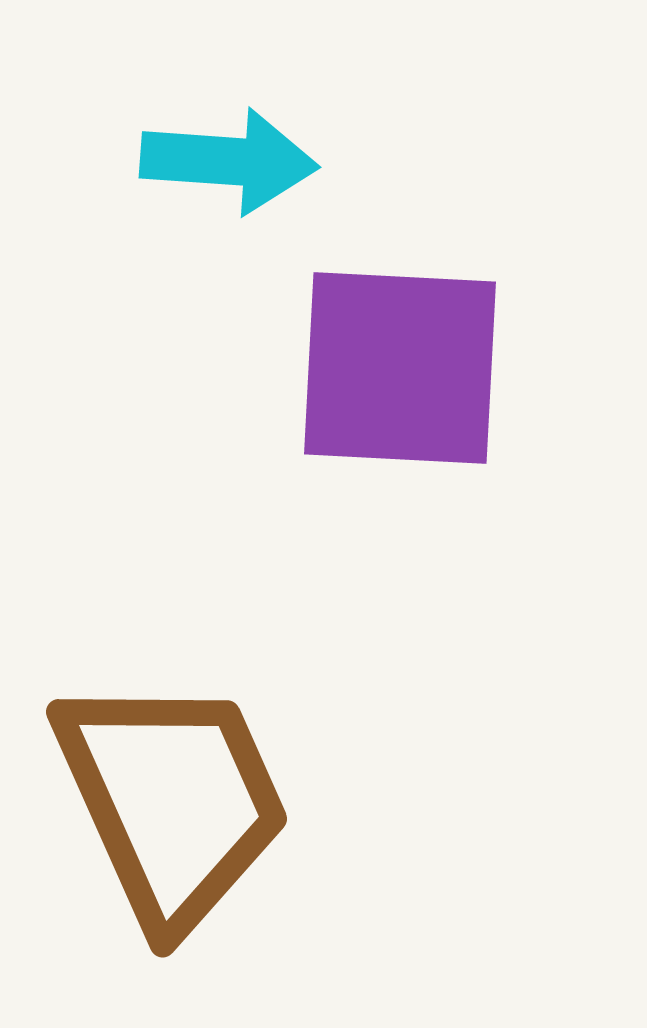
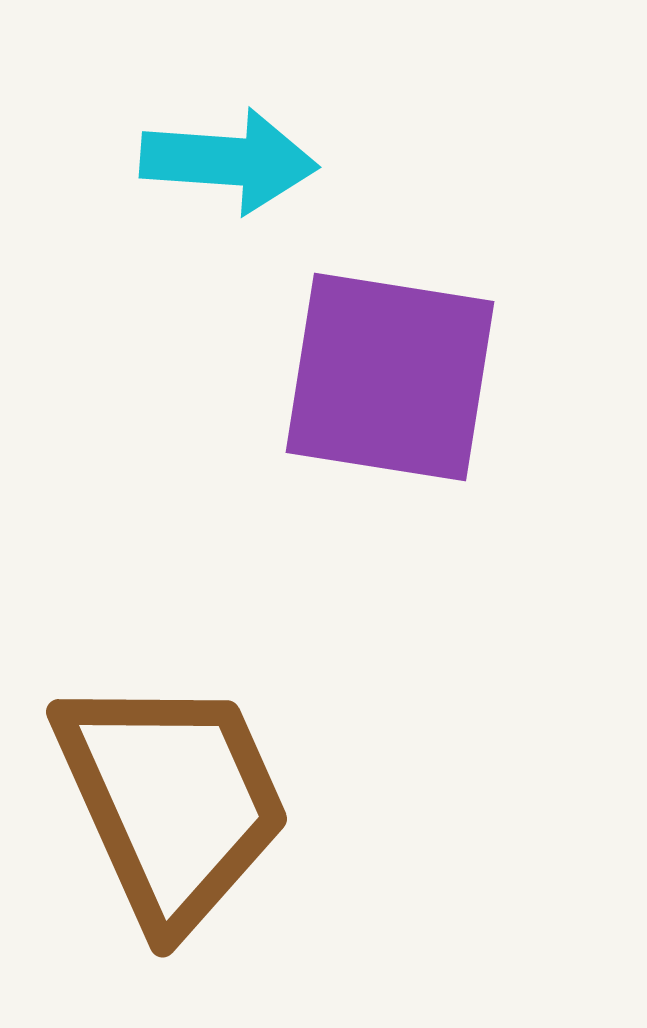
purple square: moved 10 px left, 9 px down; rotated 6 degrees clockwise
